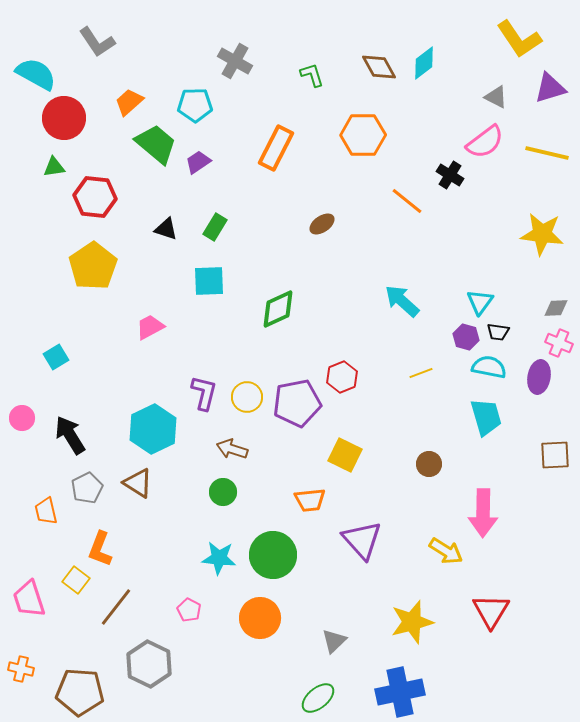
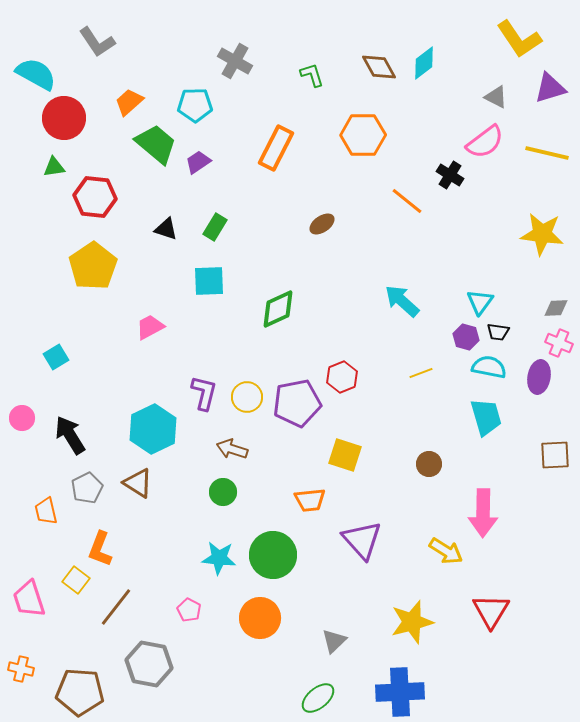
yellow square at (345, 455): rotated 8 degrees counterclockwise
gray hexagon at (149, 664): rotated 15 degrees counterclockwise
blue cross at (400, 692): rotated 9 degrees clockwise
